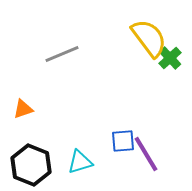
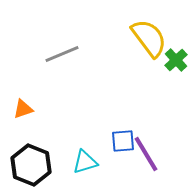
green cross: moved 6 px right, 2 px down
cyan triangle: moved 5 px right
